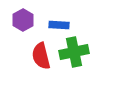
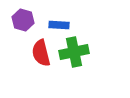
purple hexagon: rotated 15 degrees counterclockwise
red semicircle: moved 3 px up
